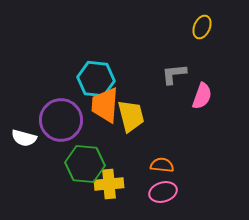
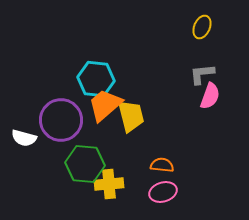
gray L-shape: moved 28 px right
pink semicircle: moved 8 px right
orange trapezoid: rotated 45 degrees clockwise
